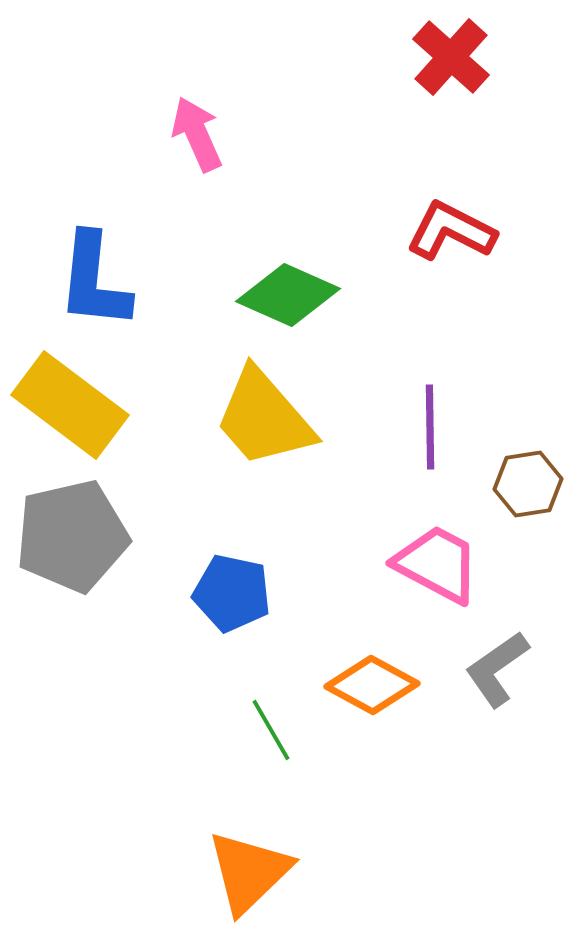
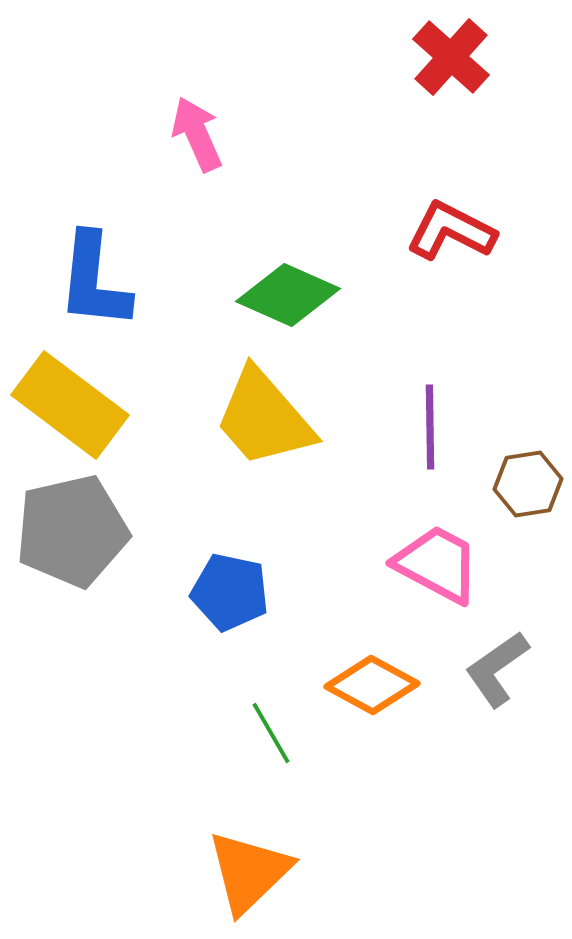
gray pentagon: moved 5 px up
blue pentagon: moved 2 px left, 1 px up
green line: moved 3 px down
